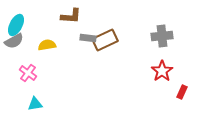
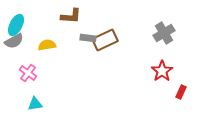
gray cross: moved 2 px right, 3 px up; rotated 25 degrees counterclockwise
red rectangle: moved 1 px left
